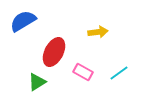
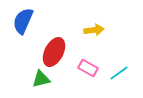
blue semicircle: rotated 36 degrees counterclockwise
yellow arrow: moved 4 px left, 2 px up
pink rectangle: moved 5 px right, 4 px up
green triangle: moved 4 px right, 3 px up; rotated 18 degrees clockwise
